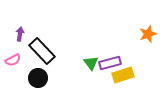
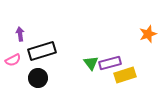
purple arrow: rotated 16 degrees counterclockwise
black rectangle: rotated 64 degrees counterclockwise
yellow rectangle: moved 2 px right
